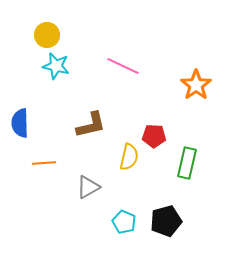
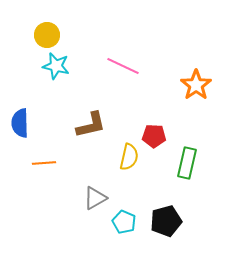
gray triangle: moved 7 px right, 11 px down
